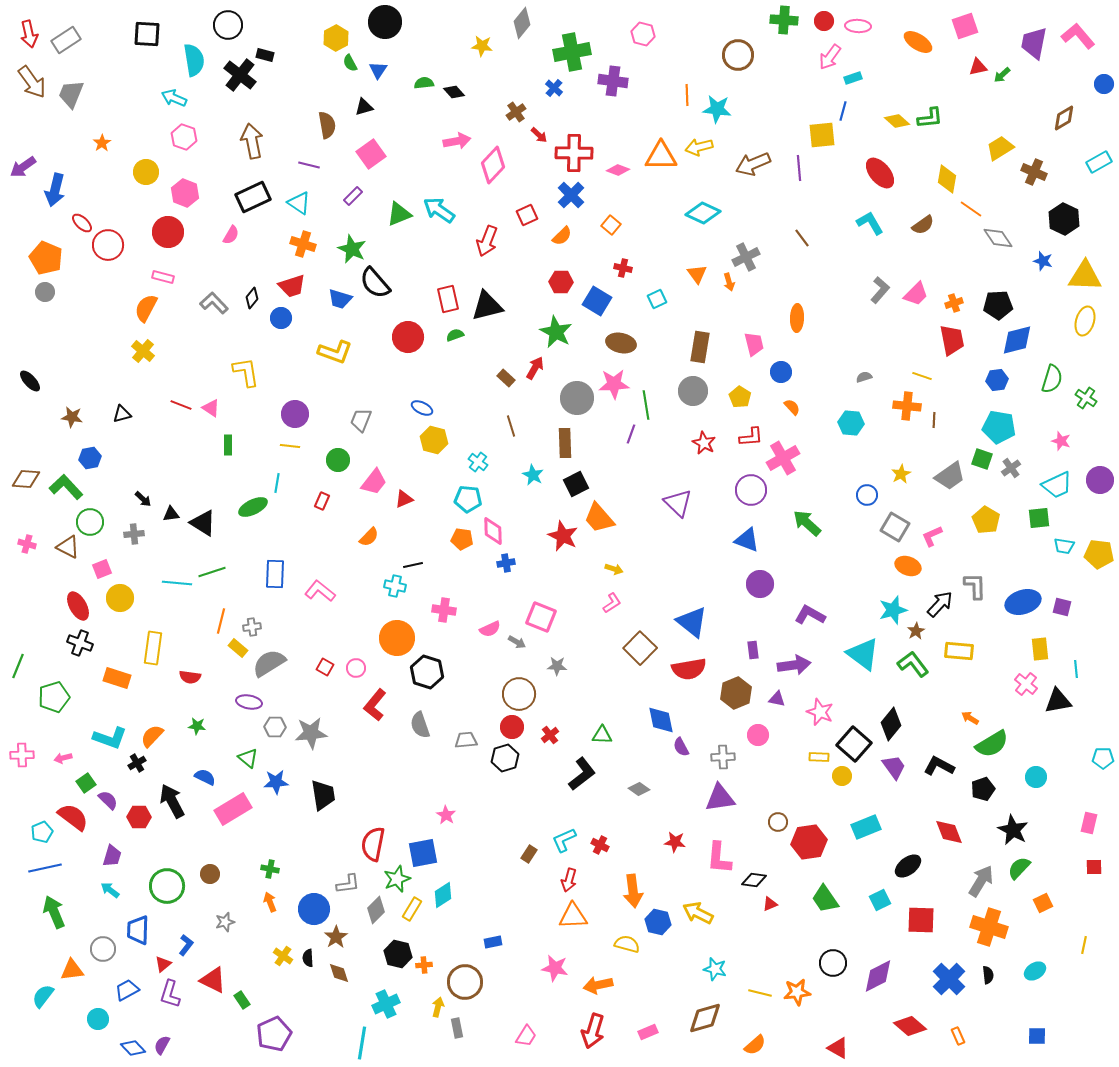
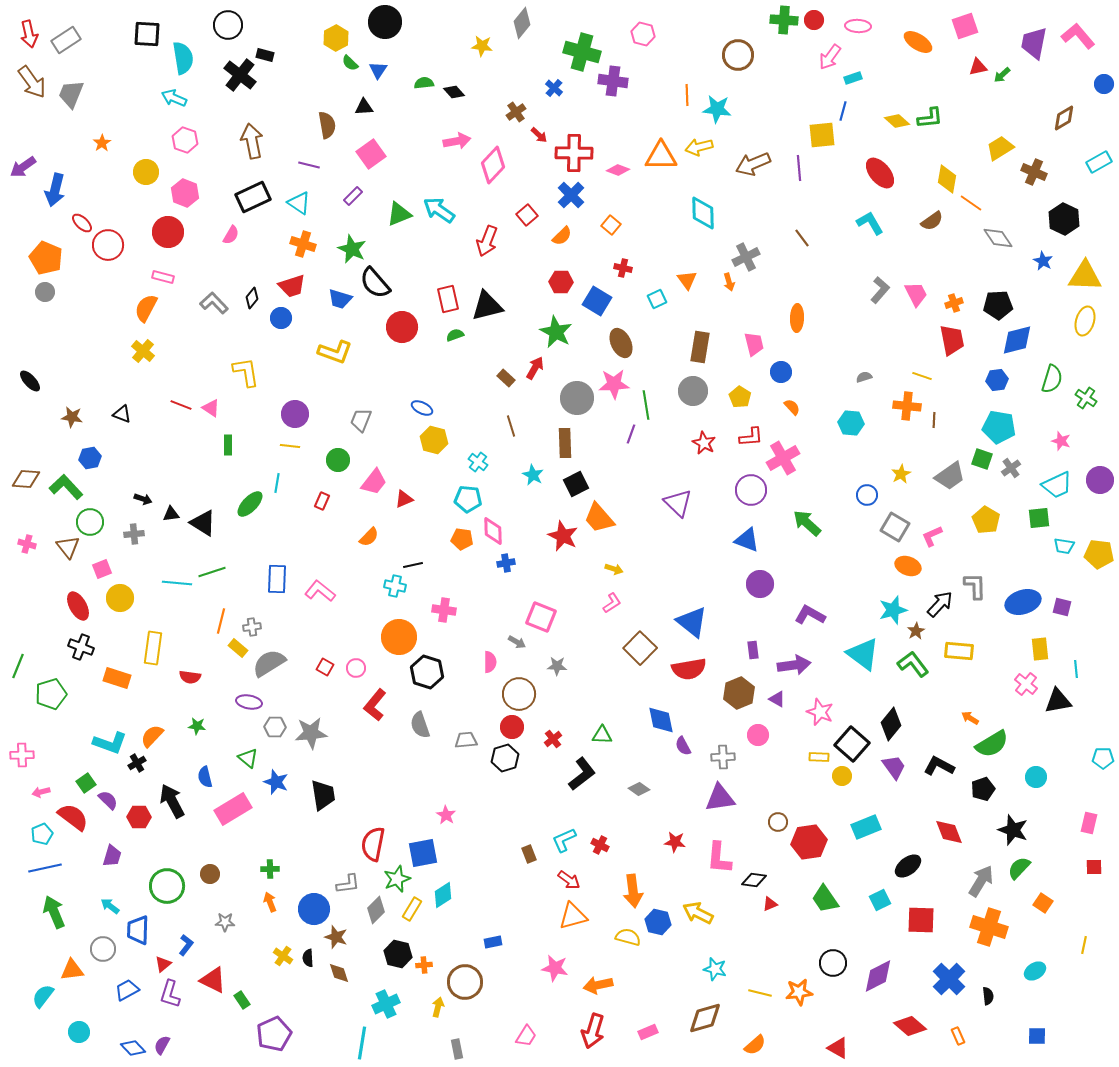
red circle at (824, 21): moved 10 px left, 1 px up
green cross at (572, 52): moved 10 px right; rotated 27 degrees clockwise
cyan semicircle at (194, 60): moved 11 px left, 2 px up
green semicircle at (350, 63): rotated 18 degrees counterclockwise
black triangle at (364, 107): rotated 12 degrees clockwise
pink hexagon at (184, 137): moved 1 px right, 3 px down
orange line at (971, 209): moved 6 px up
cyan diamond at (703, 213): rotated 64 degrees clockwise
red square at (527, 215): rotated 15 degrees counterclockwise
brown semicircle at (923, 225): moved 9 px right, 4 px up
blue star at (1043, 261): rotated 12 degrees clockwise
orange triangle at (697, 274): moved 10 px left, 6 px down
pink trapezoid at (916, 294): rotated 72 degrees counterclockwise
red circle at (408, 337): moved 6 px left, 10 px up
brown ellipse at (621, 343): rotated 52 degrees clockwise
black triangle at (122, 414): rotated 36 degrees clockwise
black arrow at (143, 499): rotated 24 degrees counterclockwise
green ellipse at (253, 507): moved 3 px left, 3 px up; rotated 20 degrees counterclockwise
brown triangle at (68, 547): rotated 25 degrees clockwise
blue rectangle at (275, 574): moved 2 px right, 5 px down
pink semicircle at (490, 629): moved 33 px down; rotated 65 degrees counterclockwise
orange circle at (397, 638): moved 2 px right, 1 px up
black cross at (80, 643): moved 1 px right, 4 px down
brown hexagon at (736, 693): moved 3 px right
green pentagon at (54, 697): moved 3 px left, 3 px up
purple triangle at (777, 699): rotated 18 degrees clockwise
red cross at (550, 735): moved 3 px right, 4 px down
cyan L-shape at (110, 738): moved 5 px down
black square at (854, 744): moved 2 px left
purple semicircle at (681, 747): moved 2 px right, 1 px up
pink arrow at (63, 758): moved 22 px left, 34 px down
blue semicircle at (205, 777): rotated 130 degrees counterclockwise
blue star at (276, 782): rotated 25 degrees clockwise
black star at (1013, 830): rotated 8 degrees counterclockwise
cyan pentagon at (42, 832): moved 2 px down
brown rectangle at (529, 854): rotated 54 degrees counterclockwise
green cross at (270, 869): rotated 12 degrees counterclockwise
red arrow at (569, 880): rotated 70 degrees counterclockwise
cyan arrow at (110, 890): moved 16 px down
orange square at (1043, 903): rotated 30 degrees counterclockwise
orange triangle at (573, 916): rotated 12 degrees counterclockwise
gray star at (225, 922): rotated 18 degrees clockwise
brown star at (336, 937): rotated 20 degrees counterclockwise
yellow semicircle at (627, 944): moved 1 px right, 7 px up
black semicircle at (988, 975): moved 21 px down
orange star at (797, 992): moved 2 px right
cyan circle at (98, 1019): moved 19 px left, 13 px down
gray rectangle at (457, 1028): moved 21 px down
